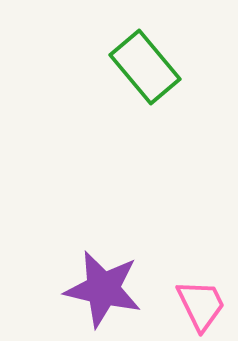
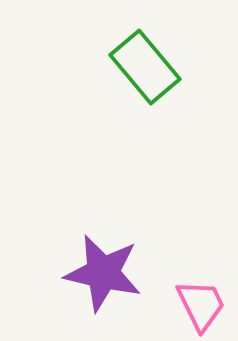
purple star: moved 16 px up
